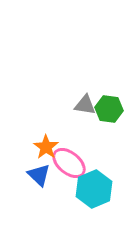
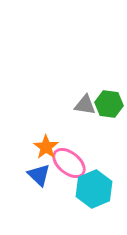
green hexagon: moved 5 px up
